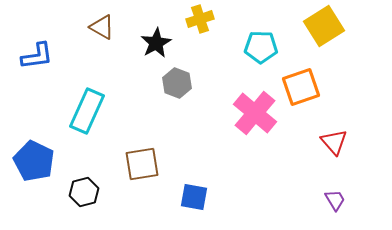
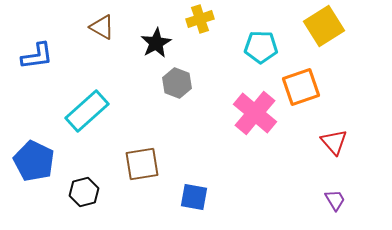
cyan rectangle: rotated 24 degrees clockwise
